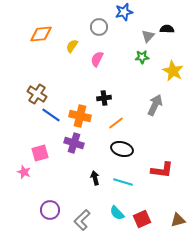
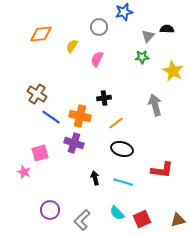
gray arrow: rotated 40 degrees counterclockwise
blue line: moved 2 px down
